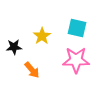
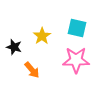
black star: rotated 21 degrees clockwise
